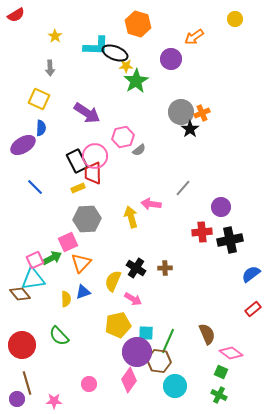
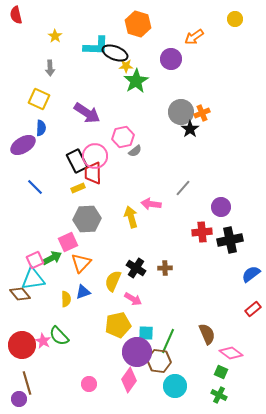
red semicircle at (16, 15): rotated 108 degrees clockwise
gray semicircle at (139, 150): moved 4 px left, 1 px down
purple circle at (17, 399): moved 2 px right
pink star at (54, 401): moved 11 px left, 60 px up; rotated 28 degrees clockwise
